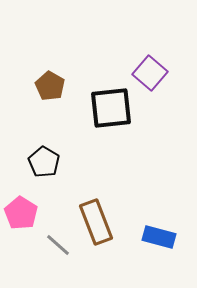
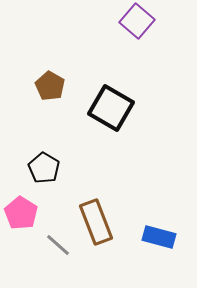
purple square: moved 13 px left, 52 px up
black square: rotated 36 degrees clockwise
black pentagon: moved 6 px down
